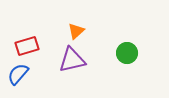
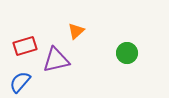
red rectangle: moved 2 px left
purple triangle: moved 16 px left
blue semicircle: moved 2 px right, 8 px down
